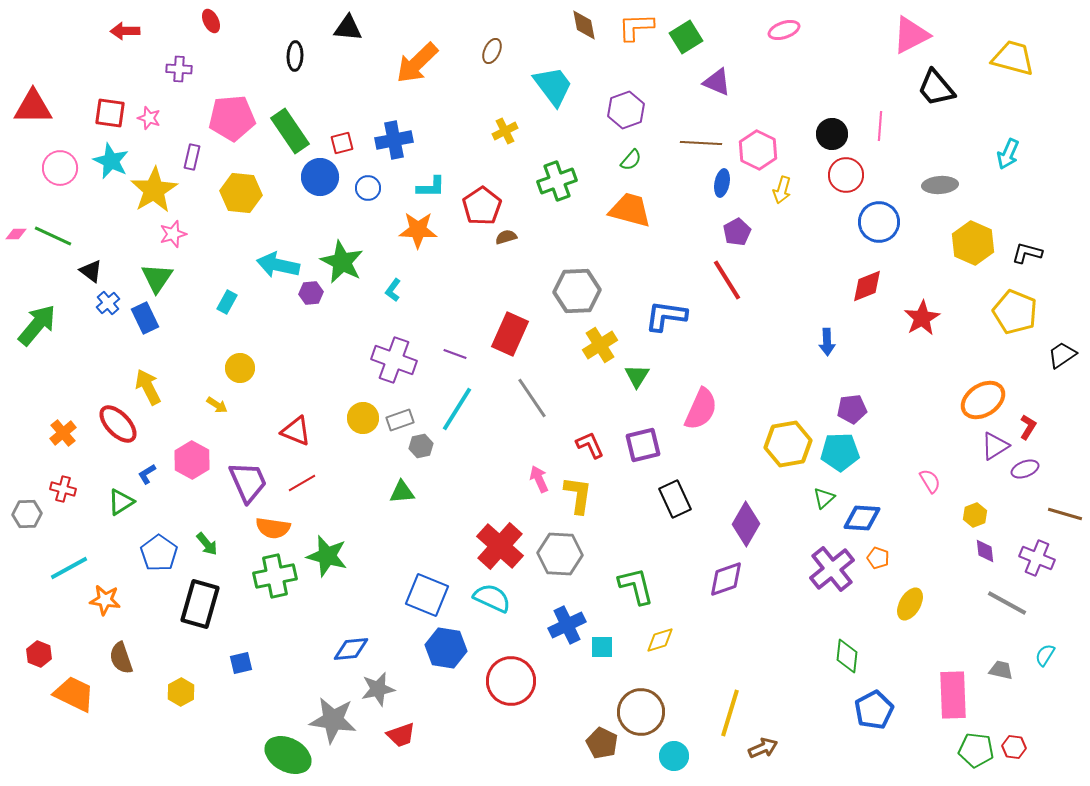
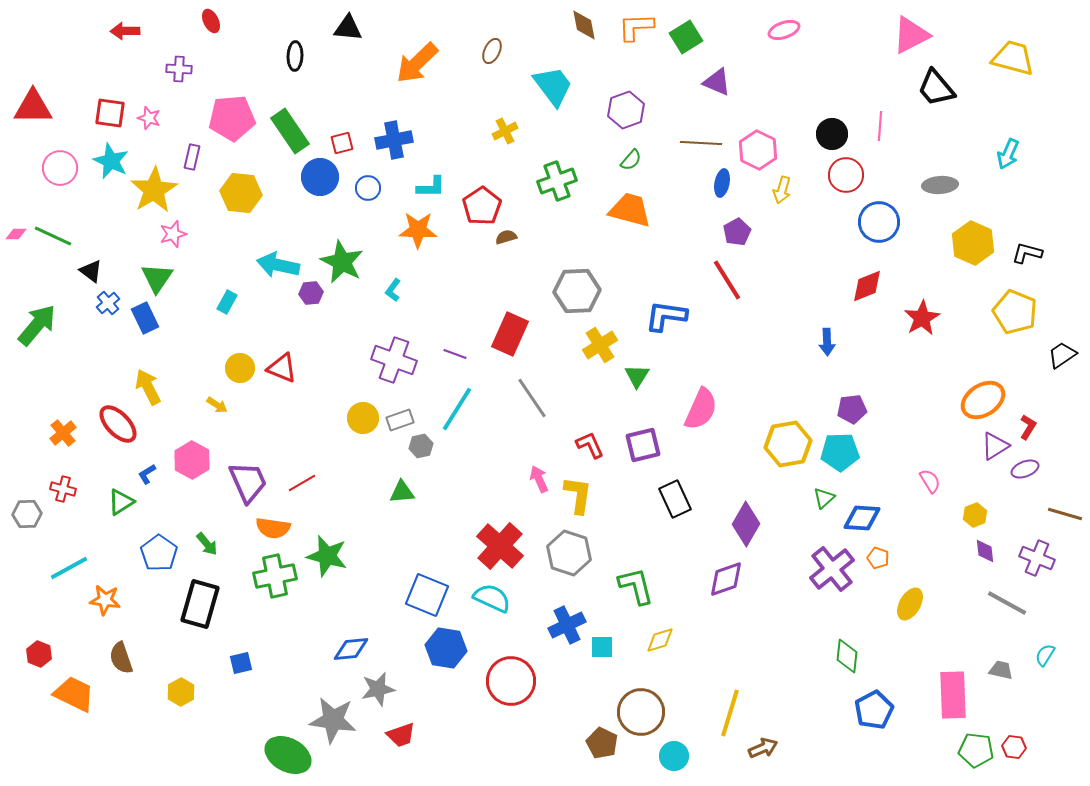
red triangle at (296, 431): moved 14 px left, 63 px up
gray hexagon at (560, 554): moved 9 px right, 1 px up; rotated 15 degrees clockwise
